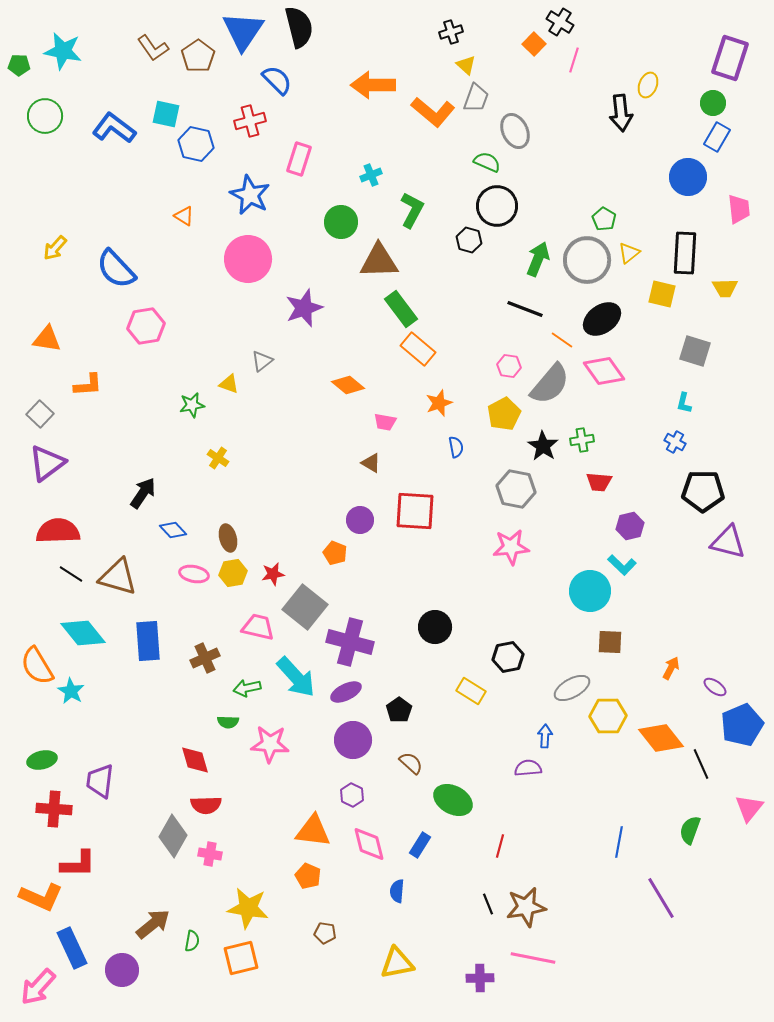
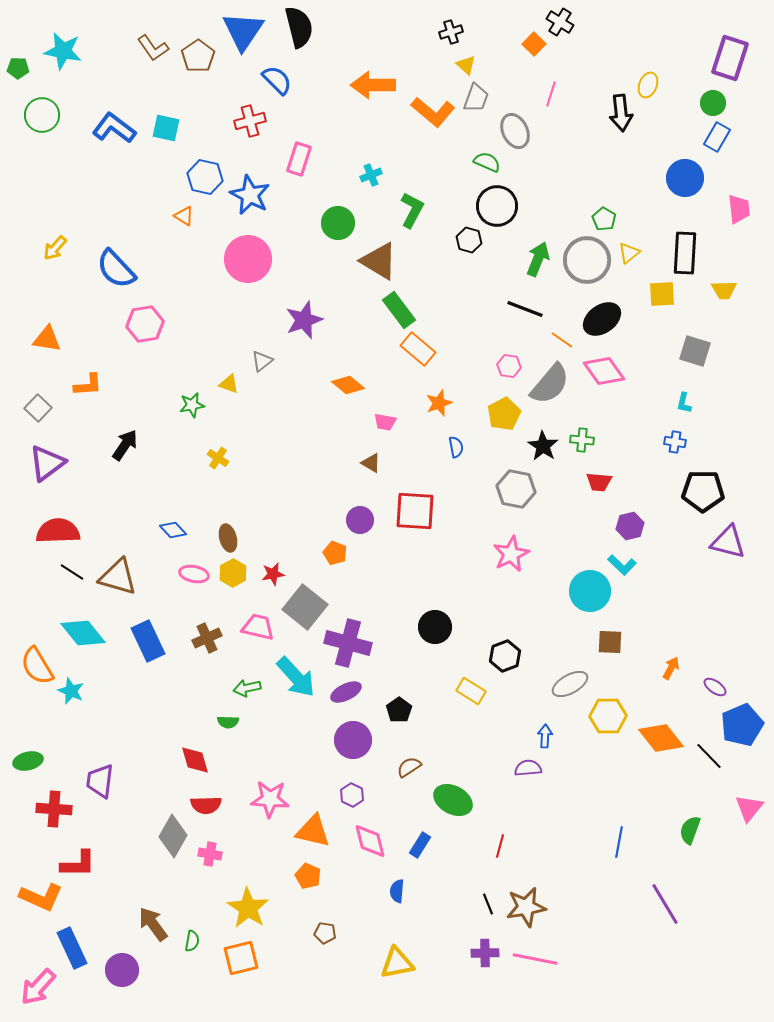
pink line at (574, 60): moved 23 px left, 34 px down
green pentagon at (19, 65): moved 1 px left, 3 px down
cyan square at (166, 114): moved 14 px down
green circle at (45, 116): moved 3 px left, 1 px up
blue hexagon at (196, 144): moved 9 px right, 33 px down
blue circle at (688, 177): moved 3 px left, 1 px down
green circle at (341, 222): moved 3 px left, 1 px down
brown triangle at (379, 261): rotated 33 degrees clockwise
yellow trapezoid at (725, 288): moved 1 px left, 2 px down
yellow square at (662, 294): rotated 16 degrees counterclockwise
purple star at (304, 308): moved 12 px down
green rectangle at (401, 309): moved 2 px left, 1 px down
pink hexagon at (146, 326): moved 1 px left, 2 px up
gray square at (40, 414): moved 2 px left, 6 px up
green cross at (582, 440): rotated 15 degrees clockwise
blue cross at (675, 442): rotated 20 degrees counterclockwise
black arrow at (143, 493): moved 18 px left, 48 px up
pink star at (511, 547): moved 7 px down; rotated 21 degrees counterclockwise
yellow hexagon at (233, 573): rotated 20 degrees counterclockwise
black line at (71, 574): moved 1 px right, 2 px up
blue rectangle at (148, 641): rotated 21 degrees counterclockwise
purple cross at (350, 642): moved 2 px left, 1 px down
black hexagon at (508, 657): moved 3 px left, 1 px up; rotated 8 degrees counterclockwise
brown cross at (205, 658): moved 2 px right, 20 px up
gray ellipse at (572, 688): moved 2 px left, 4 px up
cyan star at (71, 691): rotated 8 degrees counterclockwise
pink star at (270, 744): moved 55 px down
green ellipse at (42, 760): moved 14 px left, 1 px down
brown semicircle at (411, 763): moved 2 px left, 4 px down; rotated 75 degrees counterclockwise
black line at (701, 764): moved 8 px right, 8 px up; rotated 20 degrees counterclockwise
orange triangle at (313, 831): rotated 6 degrees clockwise
pink diamond at (369, 844): moved 1 px right, 3 px up
purple line at (661, 898): moved 4 px right, 6 px down
yellow star at (248, 908): rotated 24 degrees clockwise
brown arrow at (153, 924): rotated 87 degrees counterclockwise
pink line at (533, 958): moved 2 px right, 1 px down
purple cross at (480, 978): moved 5 px right, 25 px up
